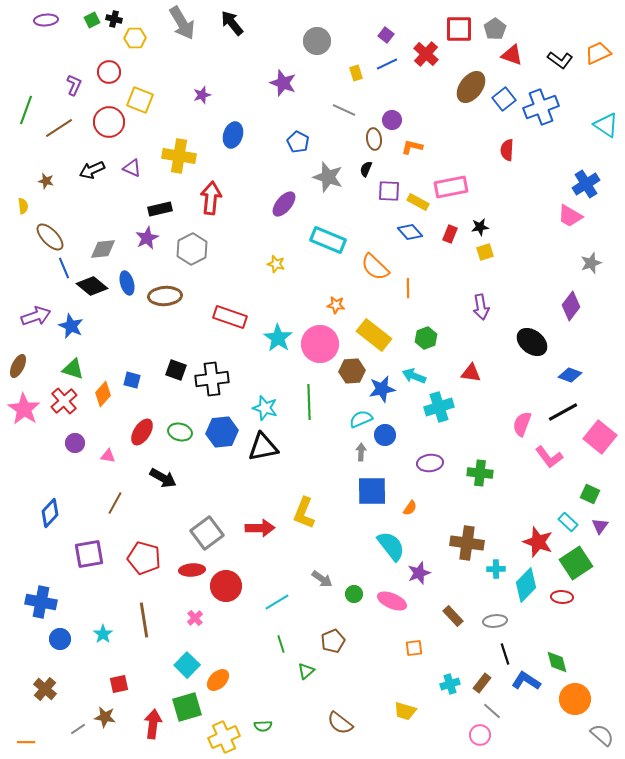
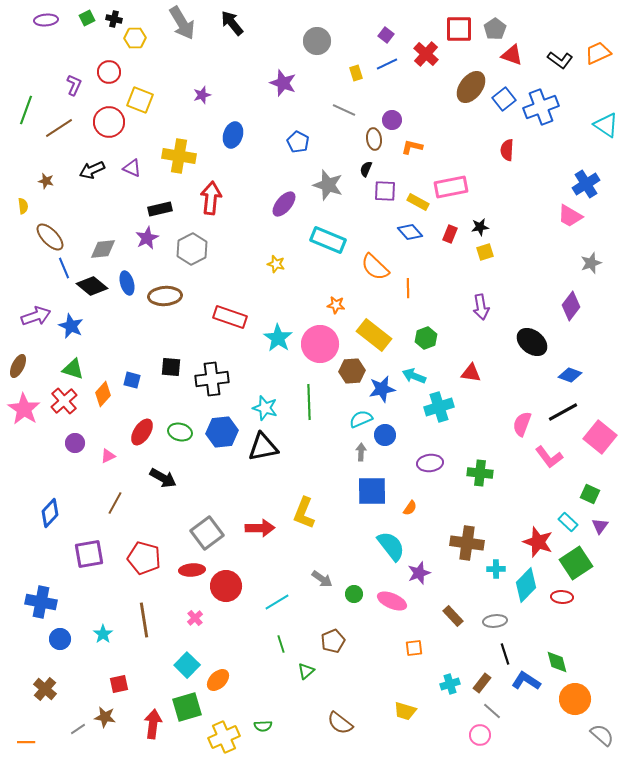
green square at (92, 20): moved 5 px left, 2 px up
gray star at (328, 177): moved 8 px down
purple square at (389, 191): moved 4 px left
black square at (176, 370): moved 5 px left, 3 px up; rotated 15 degrees counterclockwise
pink triangle at (108, 456): rotated 35 degrees counterclockwise
